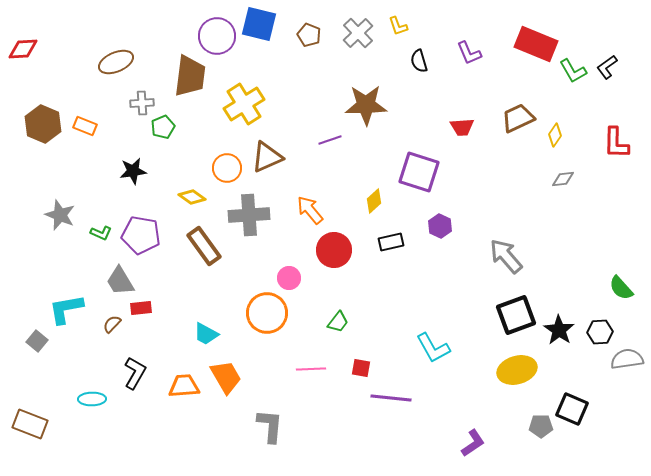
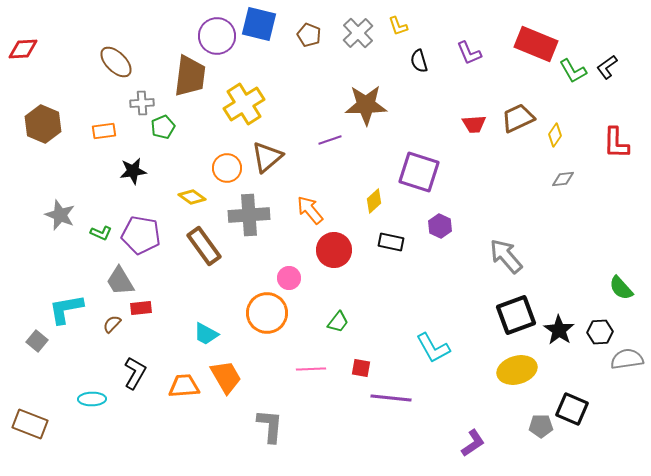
brown ellipse at (116, 62): rotated 68 degrees clockwise
orange rectangle at (85, 126): moved 19 px right, 5 px down; rotated 30 degrees counterclockwise
red trapezoid at (462, 127): moved 12 px right, 3 px up
brown triangle at (267, 157): rotated 16 degrees counterclockwise
black rectangle at (391, 242): rotated 25 degrees clockwise
